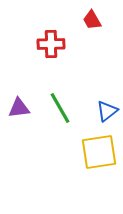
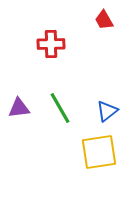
red trapezoid: moved 12 px right
